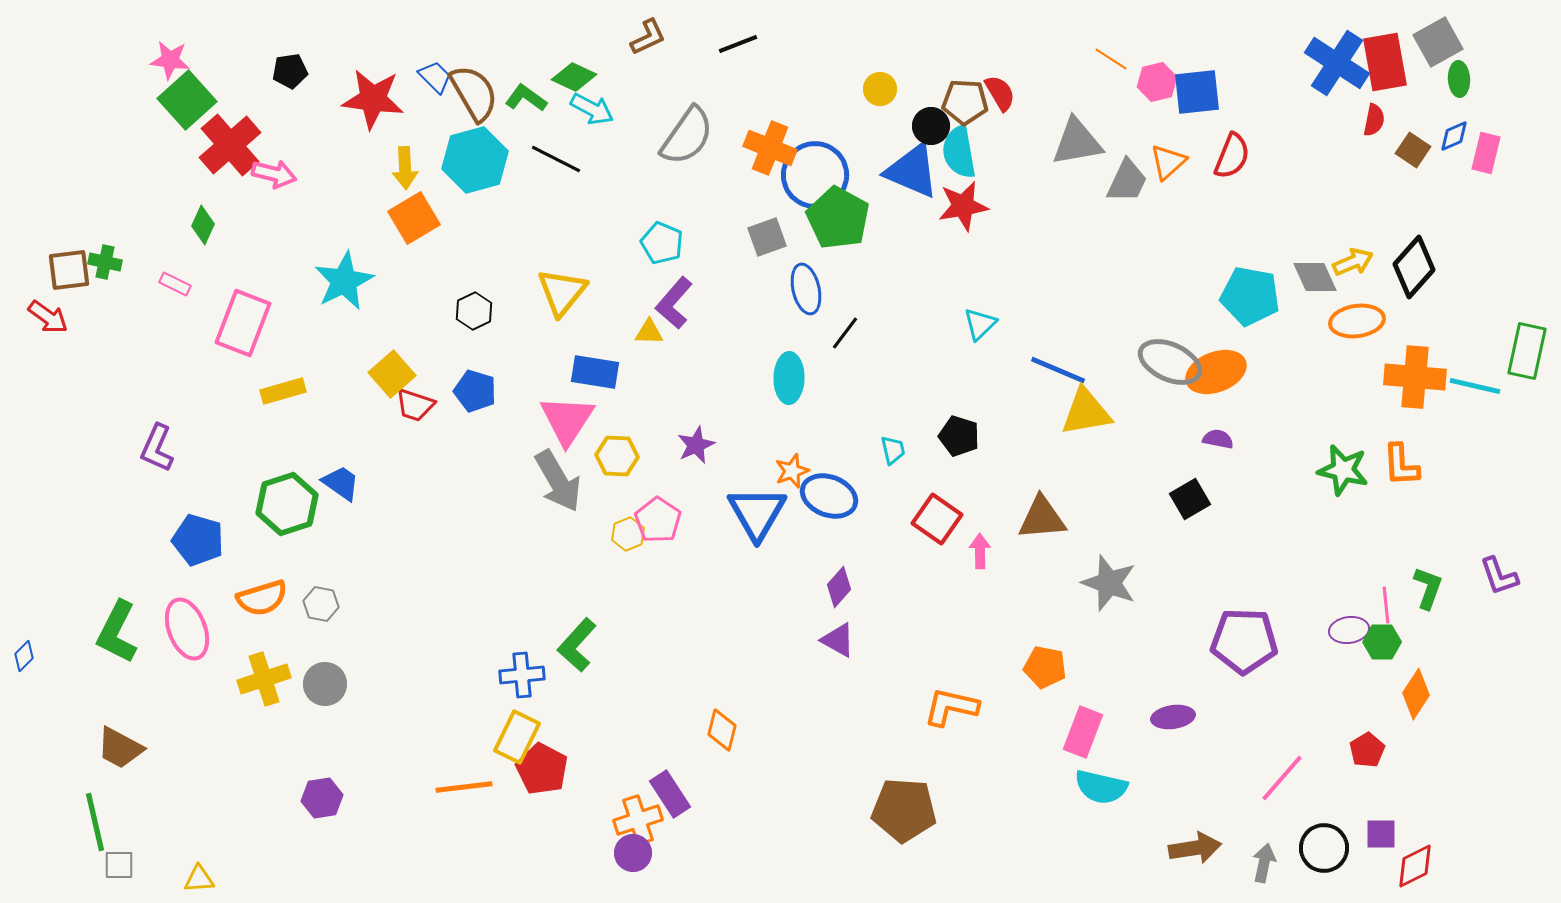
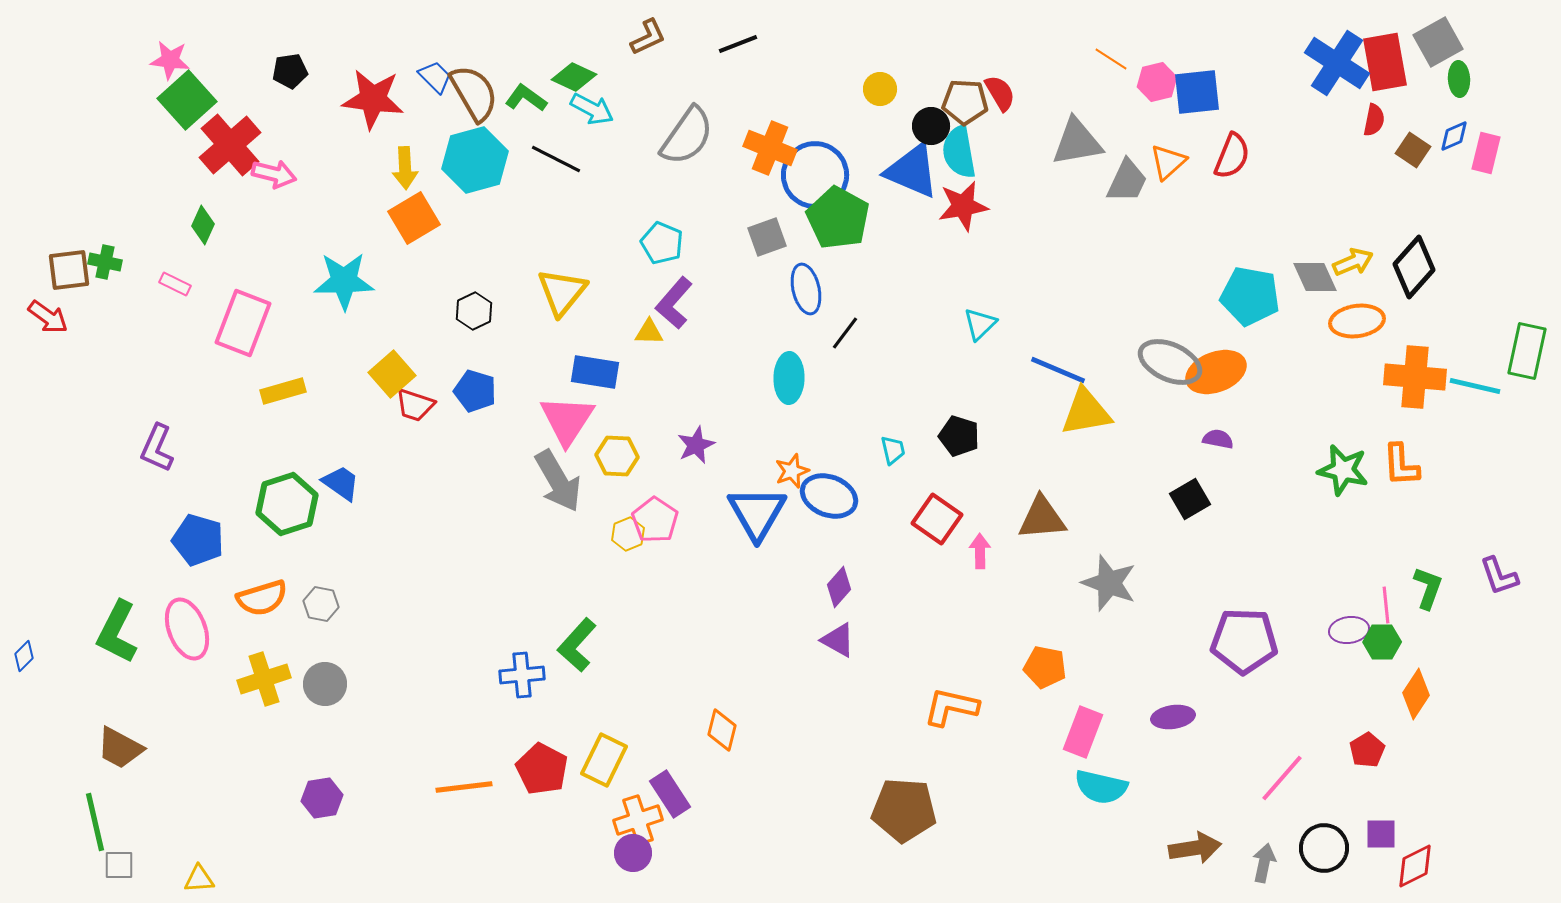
cyan star at (344, 281): rotated 26 degrees clockwise
pink pentagon at (658, 520): moved 3 px left
yellow rectangle at (517, 737): moved 87 px right, 23 px down
